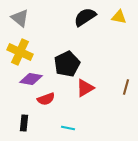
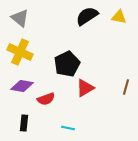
black semicircle: moved 2 px right, 1 px up
purple diamond: moved 9 px left, 7 px down
